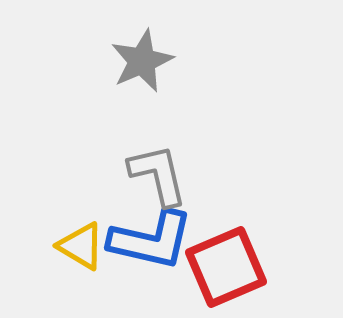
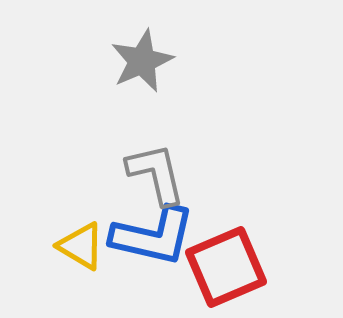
gray L-shape: moved 2 px left, 1 px up
blue L-shape: moved 2 px right, 4 px up
